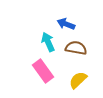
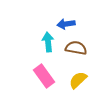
blue arrow: rotated 30 degrees counterclockwise
cyan arrow: rotated 18 degrees clockwise
pink rectangle: moved 1 px right, 5 px down
